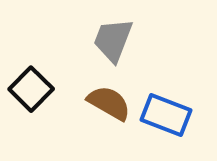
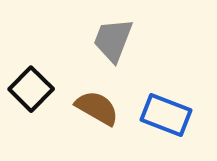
brown semicircle: moved 12 px left, 5 px down
